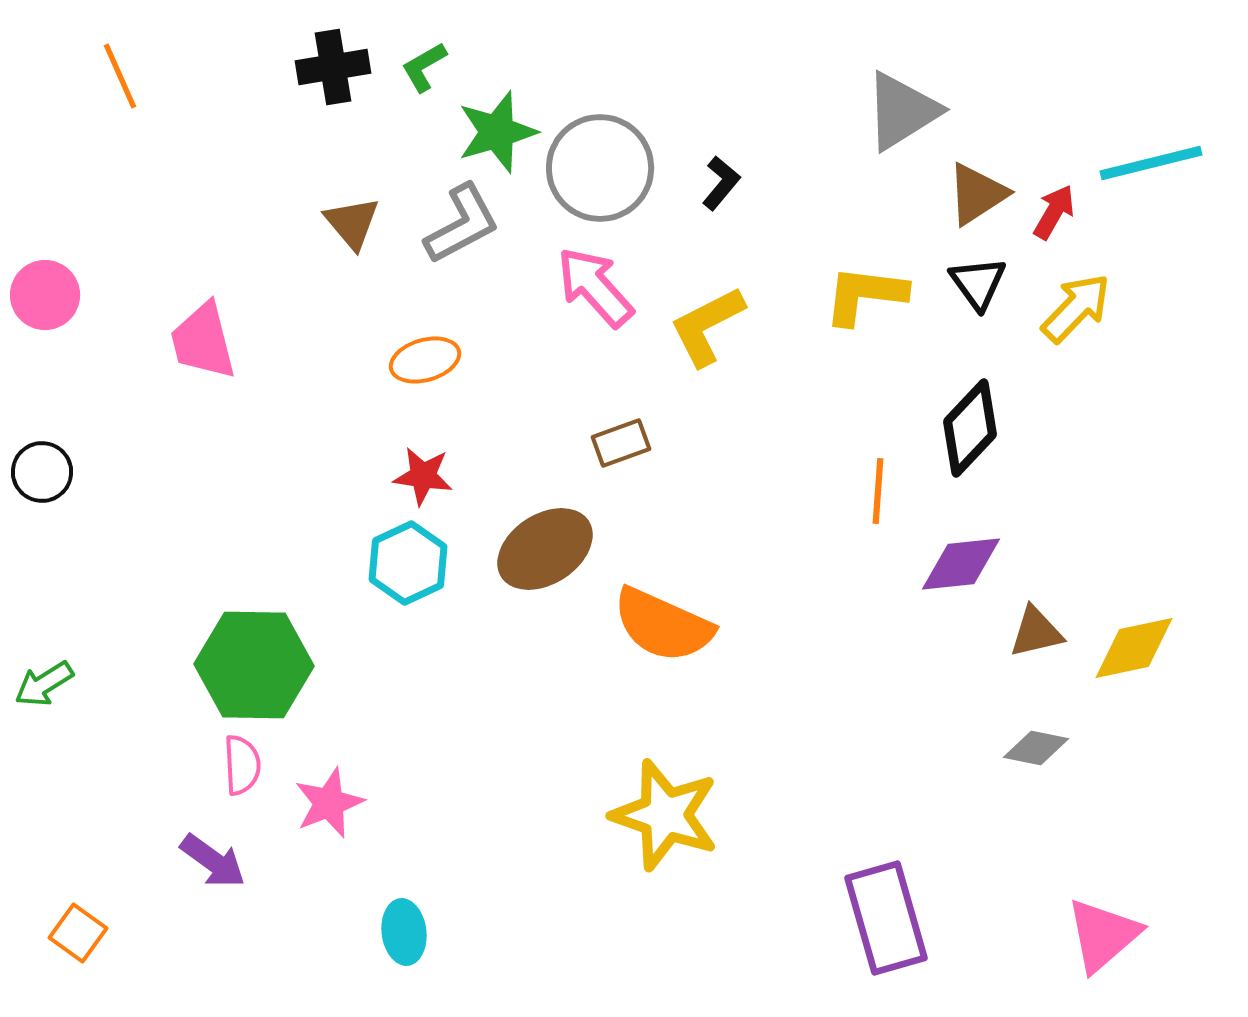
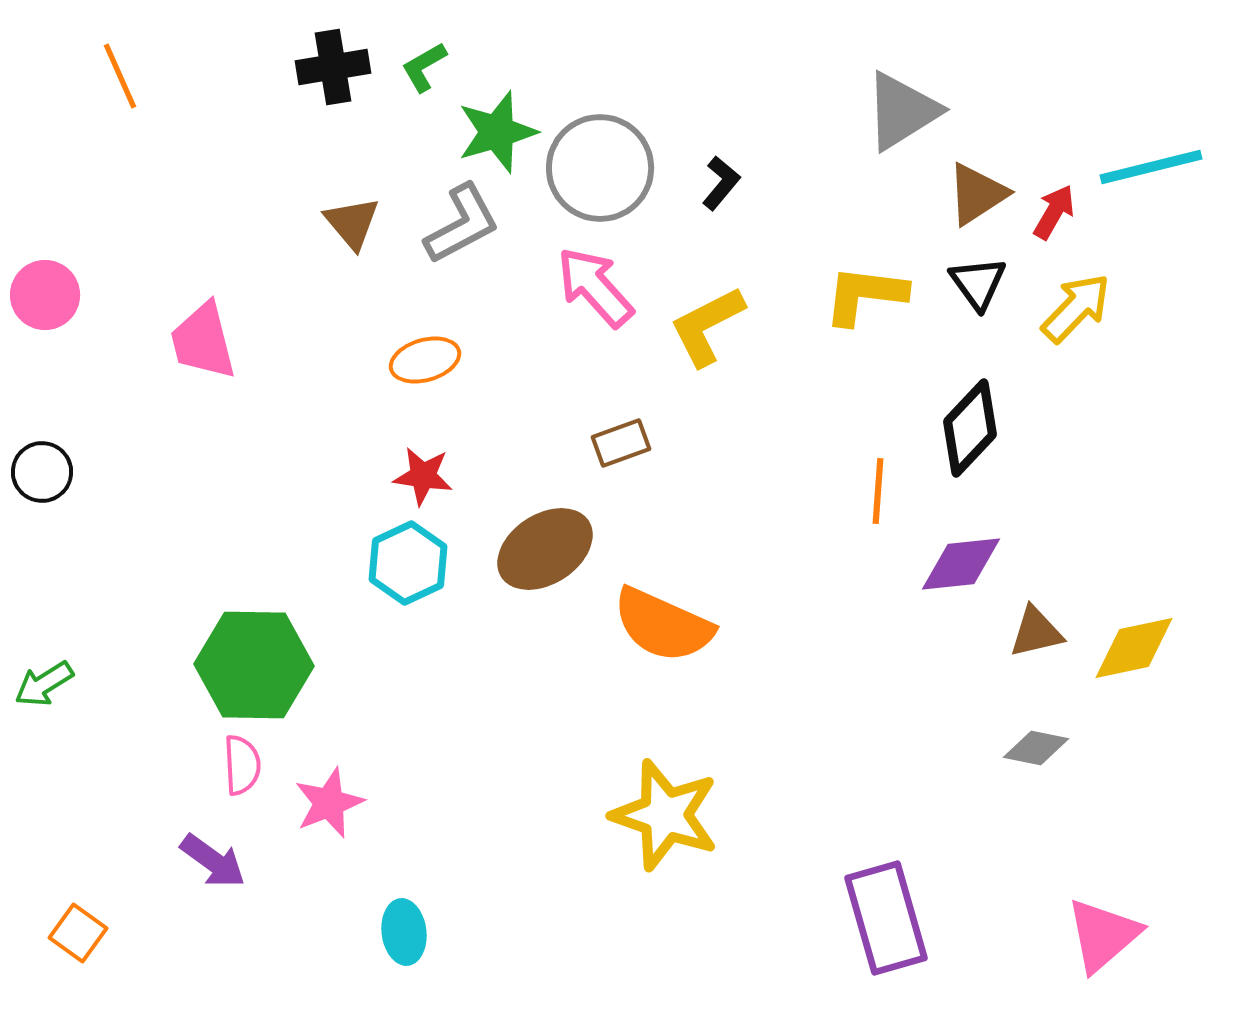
cyan line at (1151, 163): moved 4 px down
